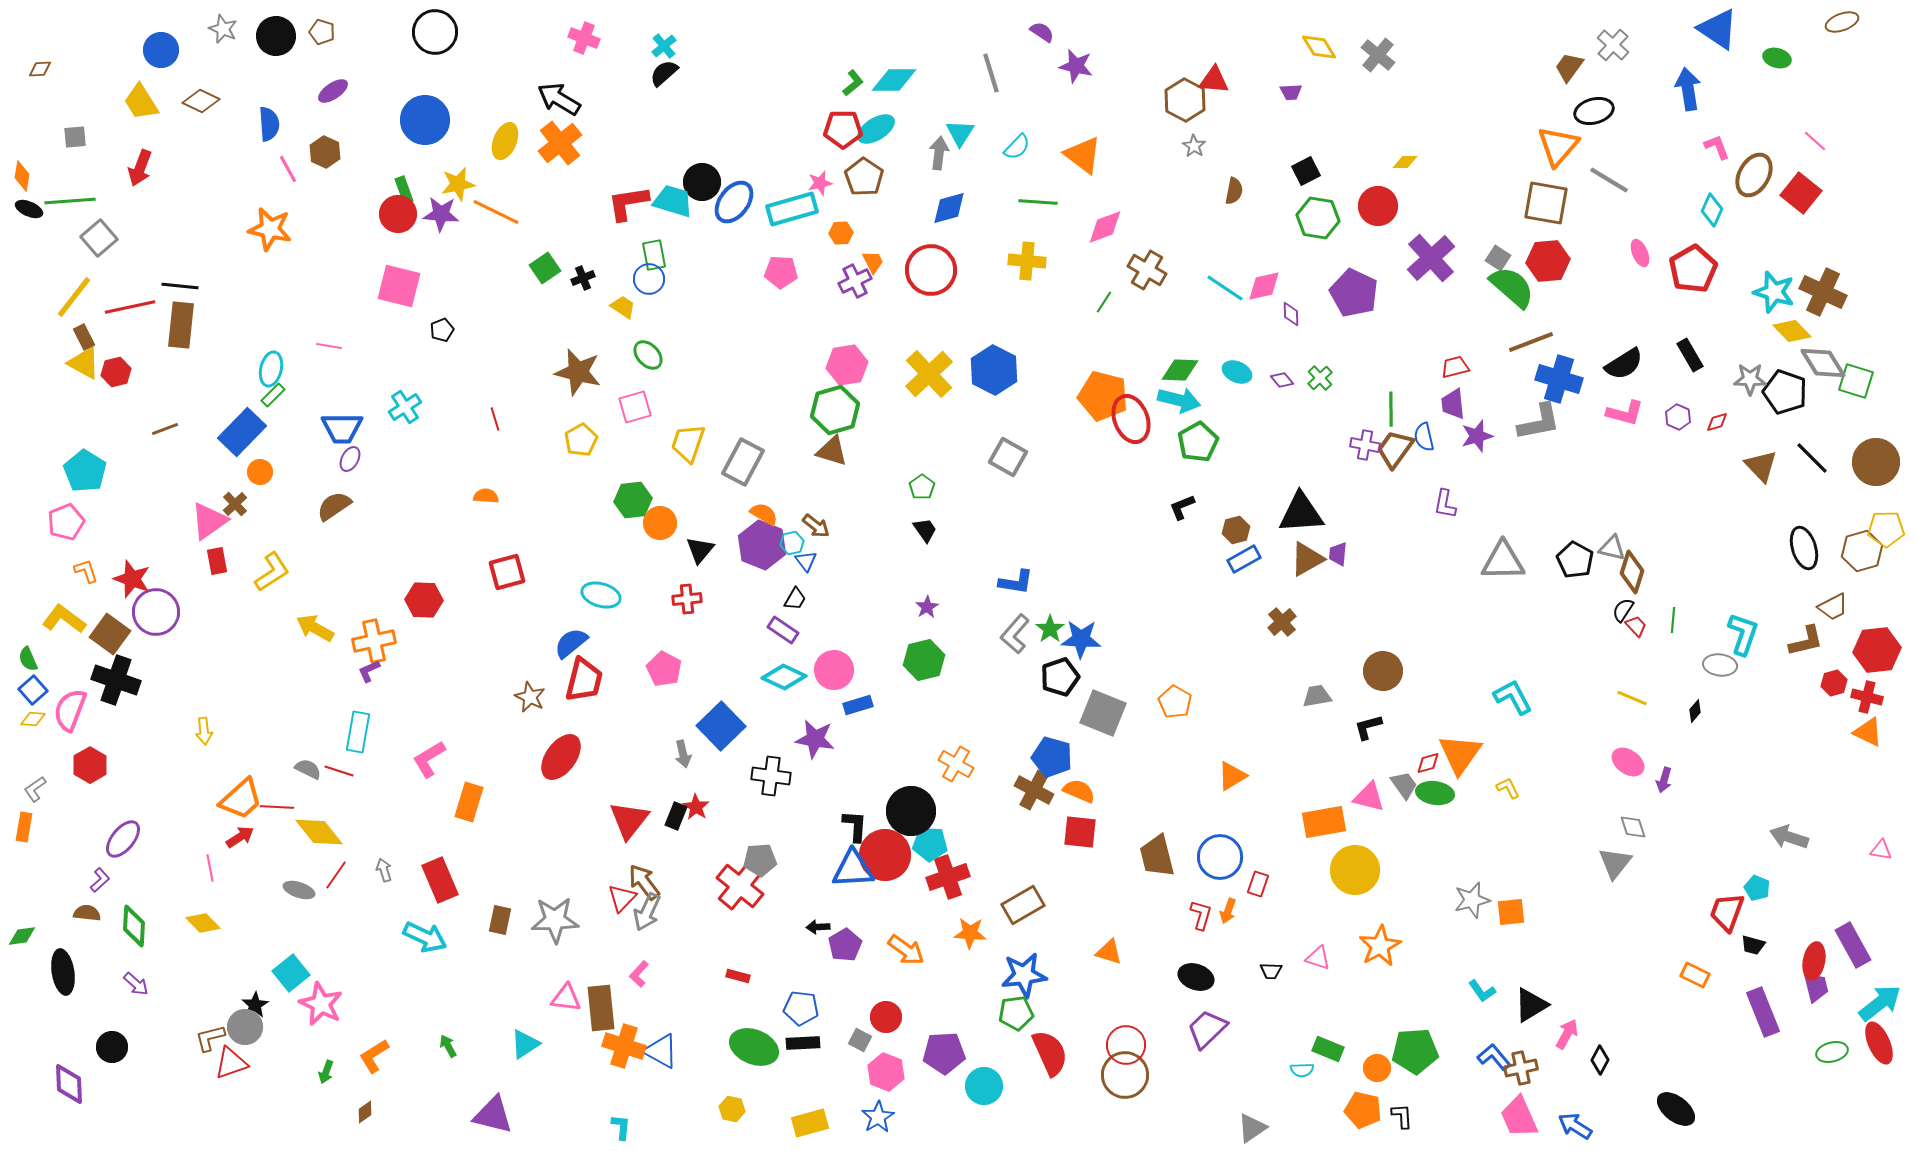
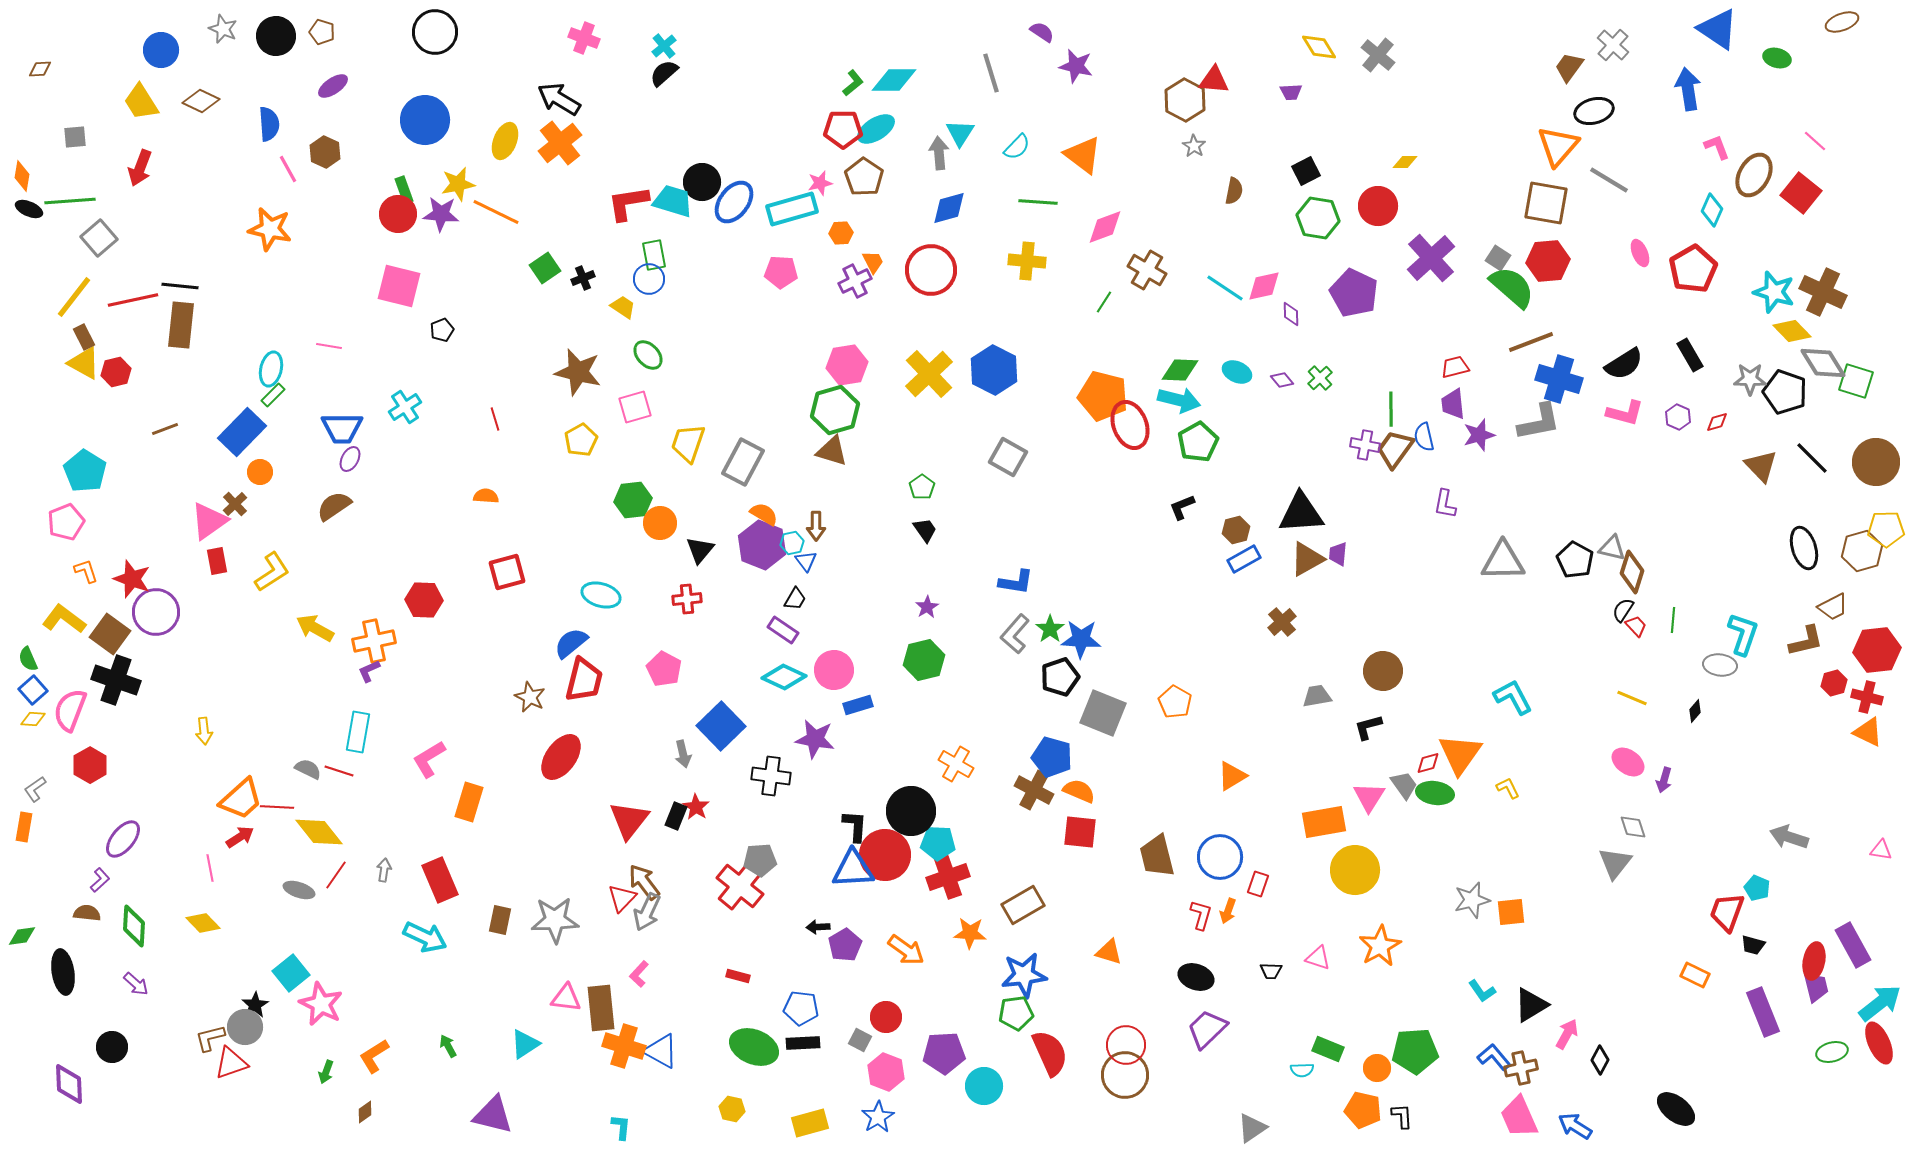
purple ellipse at (333, 91): moved 5 px up
gray arrow at (939, 153): rotated 12 degrees counterclockwise
red line at (130, 307): moved 3 px right, 7 px up
red ellipse at (1131, 419): moved 1 px left, 6 px down
purple star at (1477, 436): moved 2 px right, 1 px up
brown arrow at (816, 526): rotated 52 degrees clockwise
pink triangle at (1369, 797): rotated 48 degrees clockwise
cyan pentagon at (930, 844): moved 8 px right, 1 px up
gray arrow at (384, 870): rotated 25 degrees clockwise
